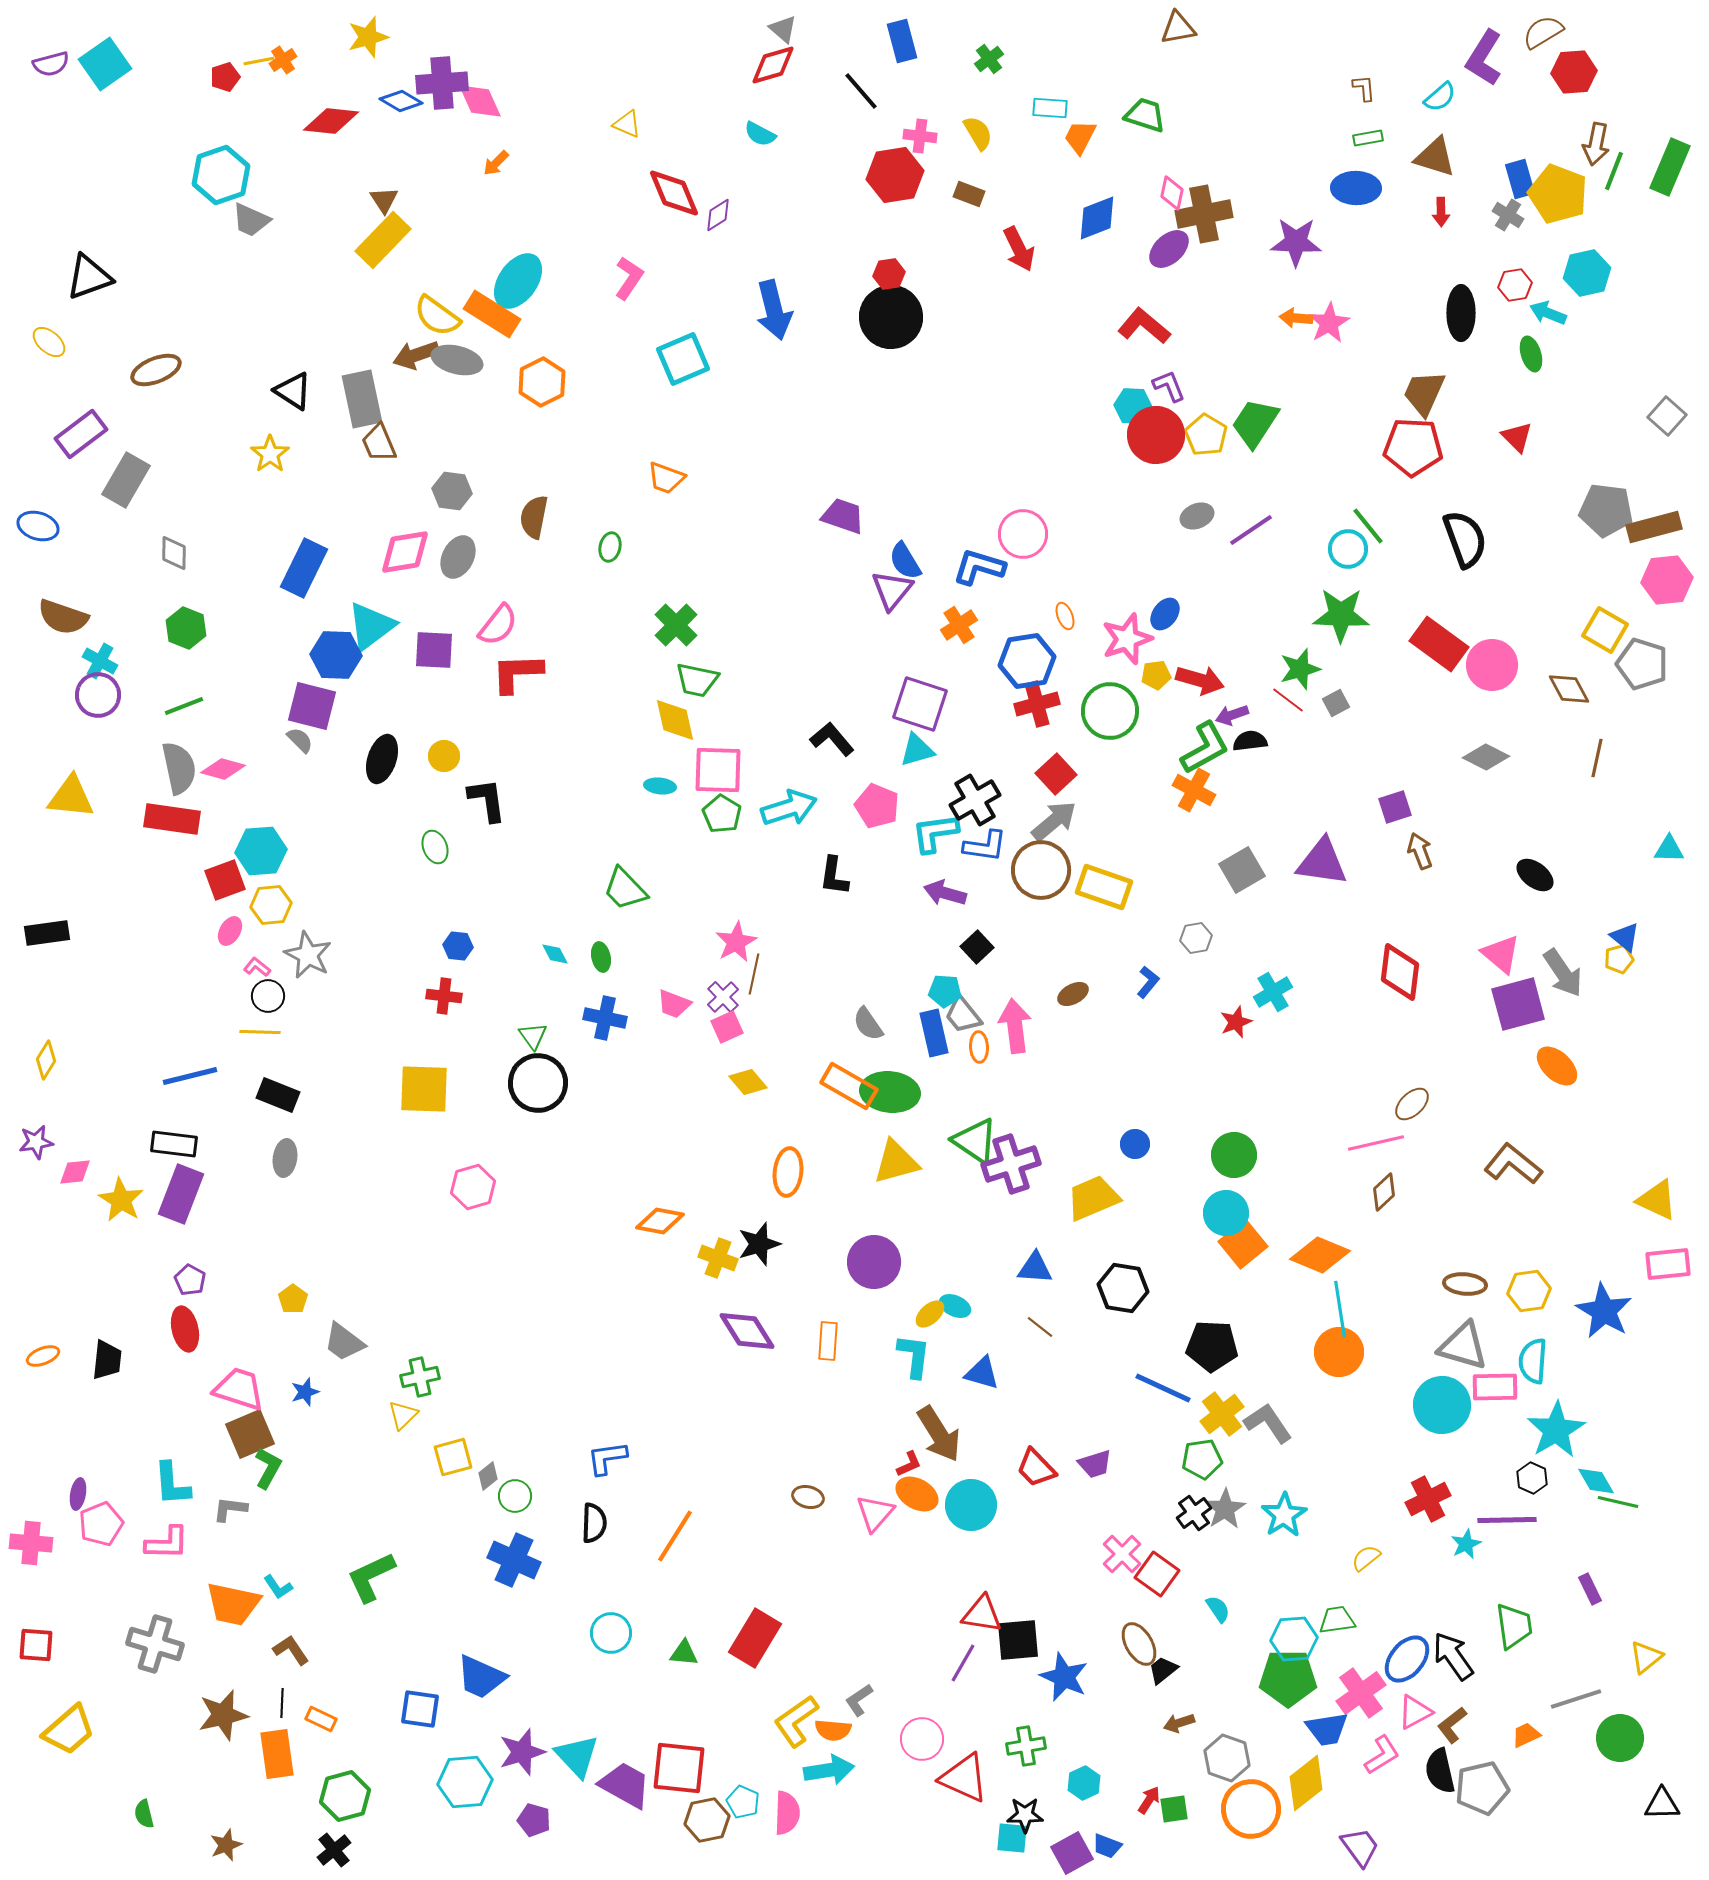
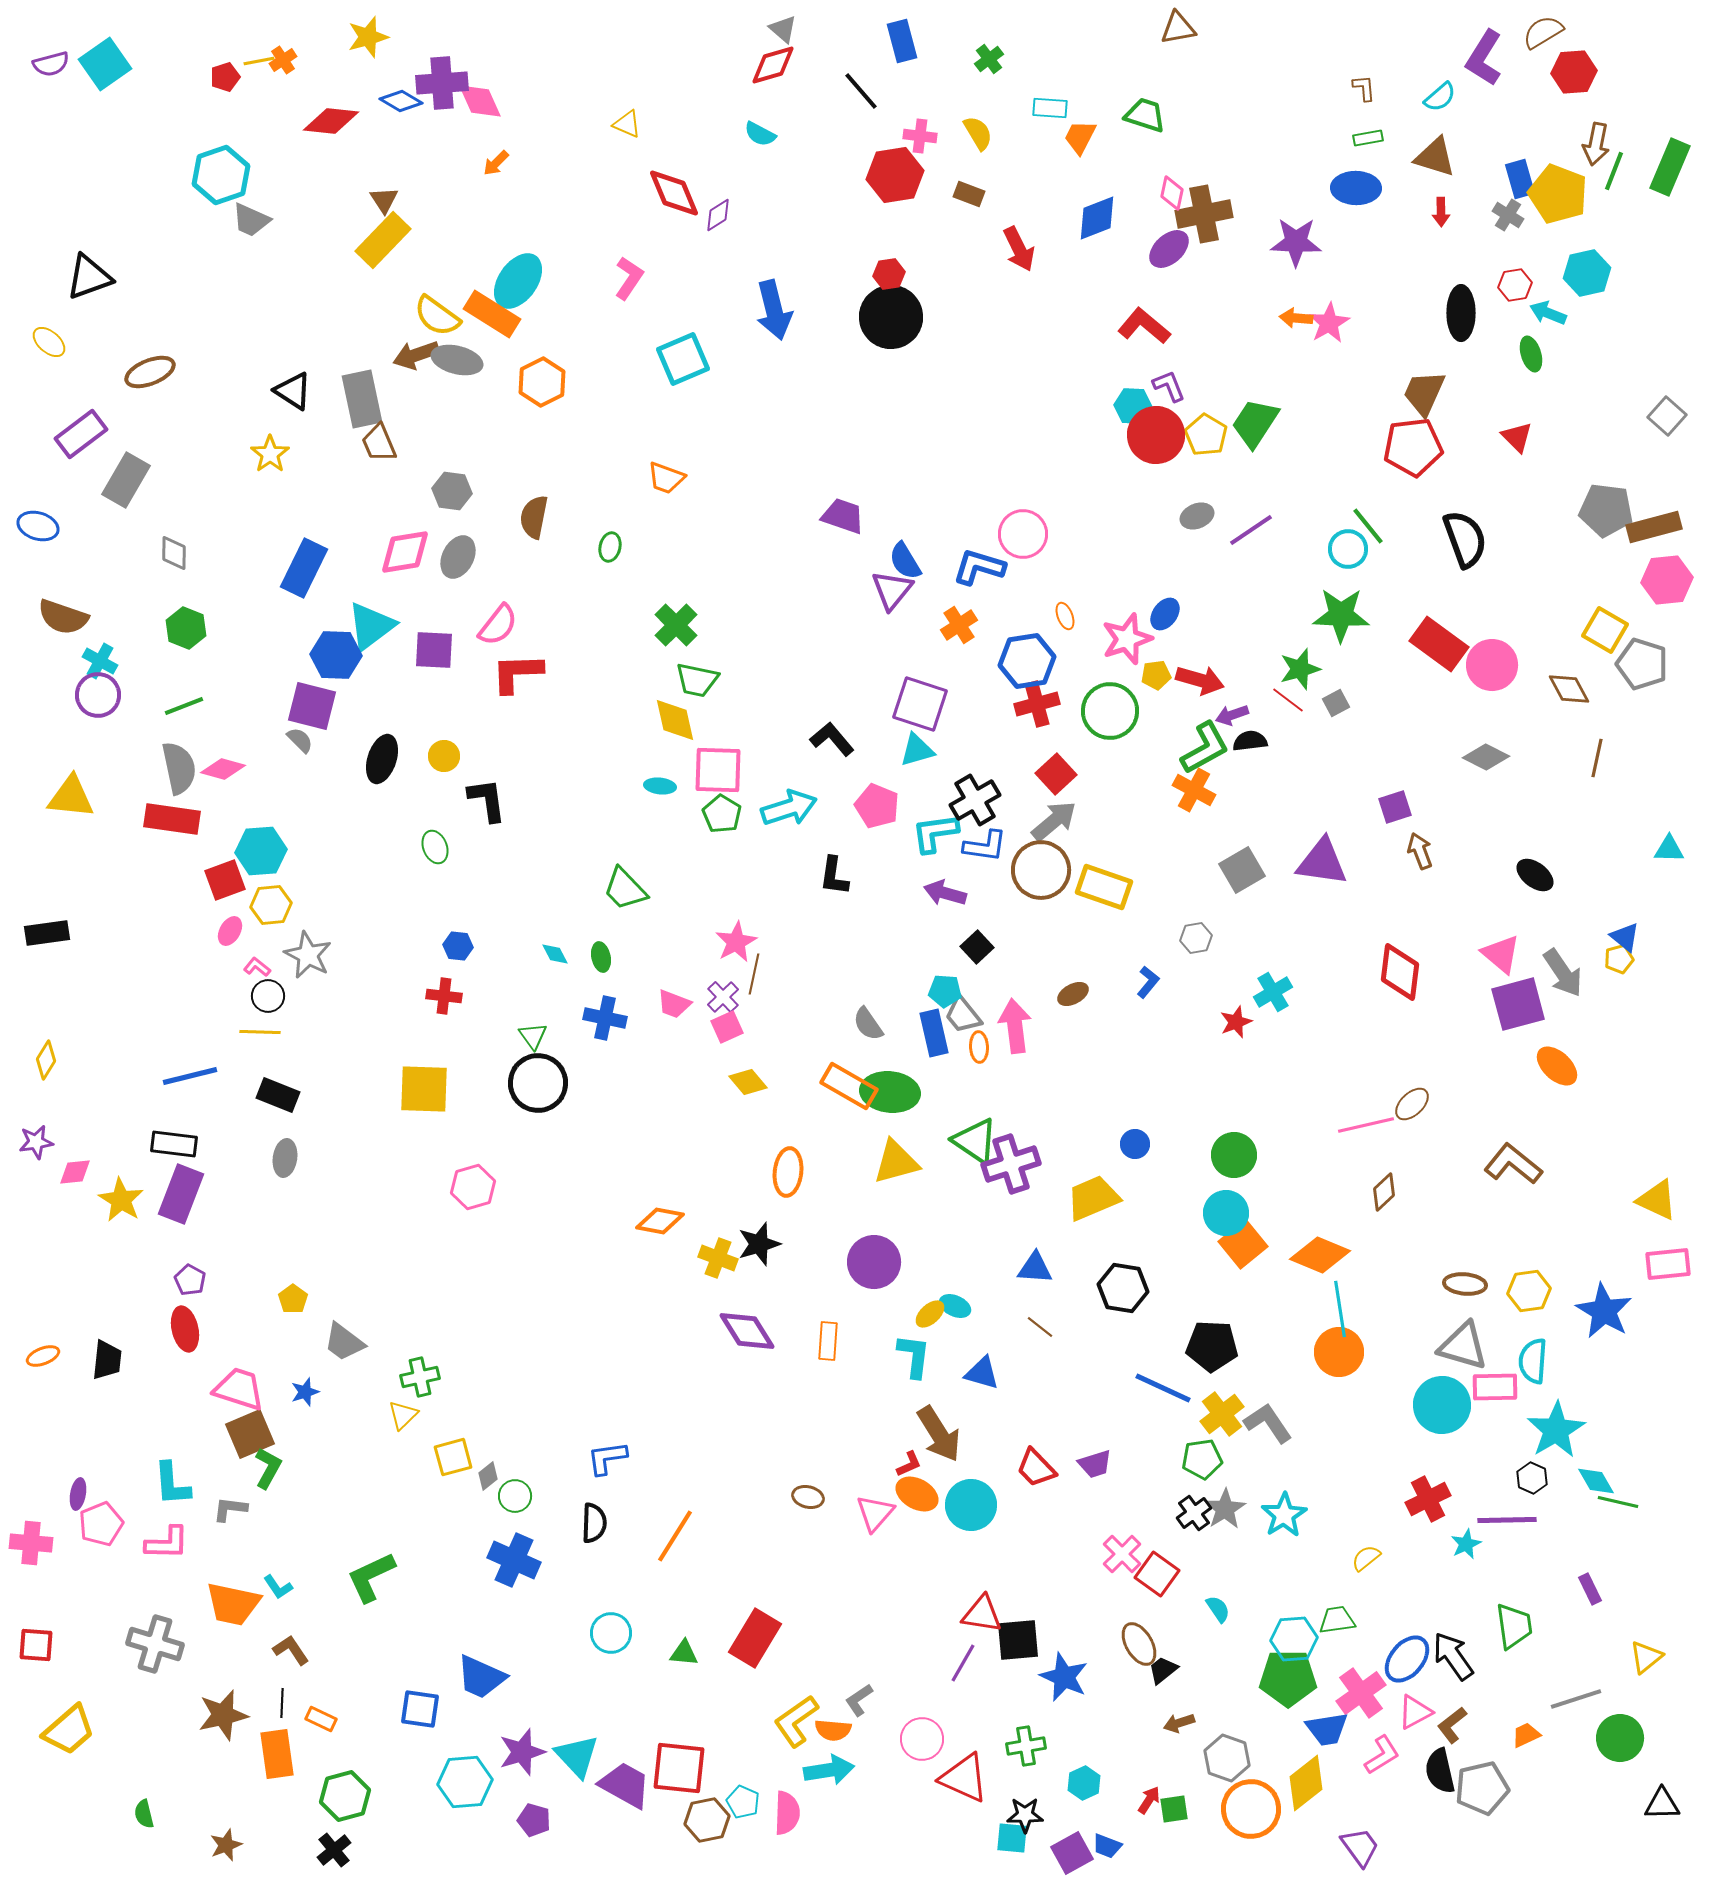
brown ellipse at (156, 370): moved 6 px left, 2 px down
red pentagon at (1413, 447): rotated 10 degrees counterclockwise
pink line at (1376, 1143): moved 10 px left, 18 px up
